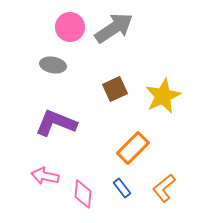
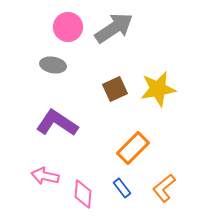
pink circle: moved 2 px left
yellow star: moved 5 px left, 7 px up; rotated 15 degrees clockwise
purple L-shape: moved 1 px right; rotated 12 degrees clockwise
